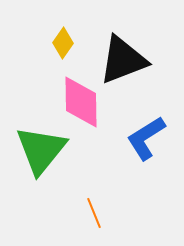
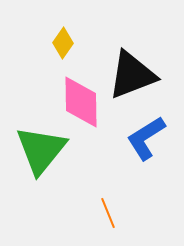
black triangle: moved 9 px right, 15 px down
orange line: moved 14 px right
